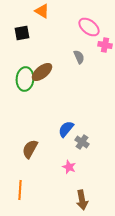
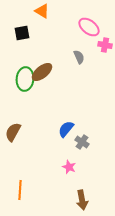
brown semicircle: moved 17 px left, 17 px up
